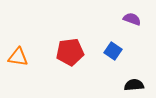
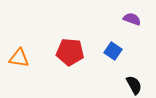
red pentagon: rotated 12 degrees clockwise
orange triangle: moved 1 px right, 1 px down
black semicircle: rotated 66 degrees clockwise
